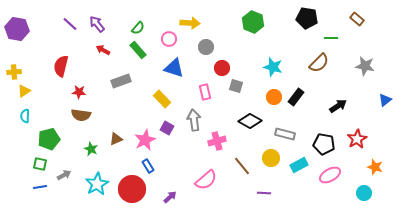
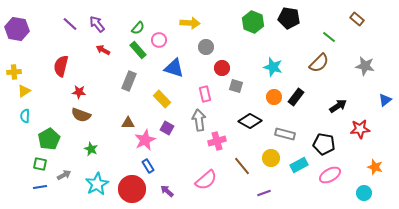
black pentagon at (307, 18): moved 18 px left
green line at (331, 38): moved 2 px left, 1 px up; rotated 40 degrees clockwise
pink circle at (169, 39): moved 10 px left, 1 px down
gray rectangle at (121, 81): moved 8 px right; rotated 48 degrees counterclockwise
pink rectangle at (205, 92): moved 2 px down
brown semicircle at (81, 115): rotated 12 degrees clockwise
gray arrow at (194, 120): moved 5 px right
green pentagon at (49, 139): rotated 15 degrees counterclockwise
brown triangle at (116, 139): moved 12 px right, 16 px up; rotated 24 degrees clockwise
red star at (357, 139): moved 3 px right, 10 px up; rotated 24 degrees clockwise
purple line at (264, 193): rotated 24 degrees counterclockwise
purple arrow at (170, 197): moved 3 px left, 6 px up; rotated 96 degrees counterclockwise
